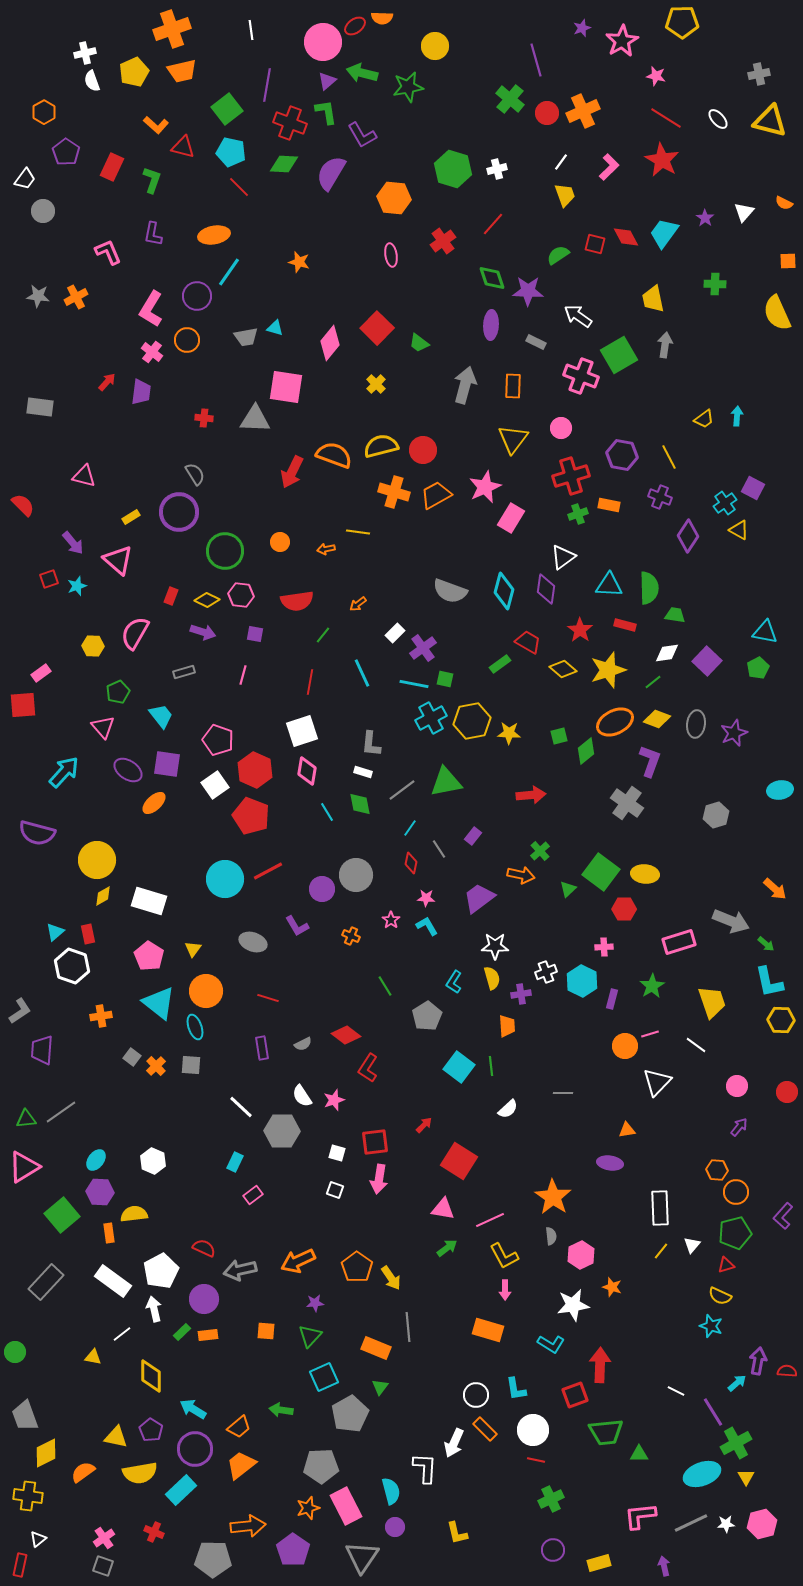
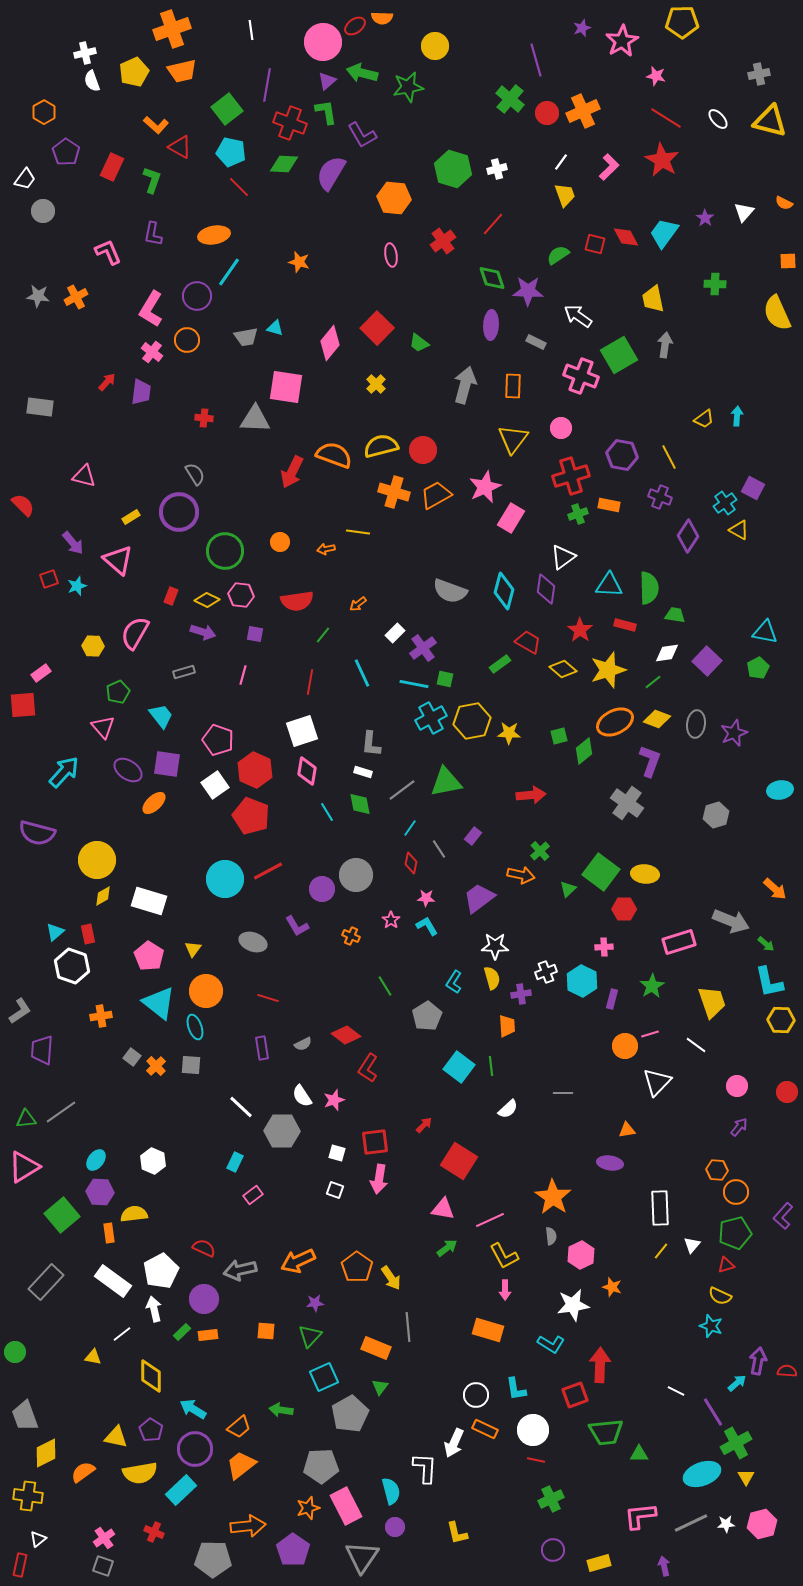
red triangle at (183, 147): moved 3 px left; rotated 15 degrees clockwise
green diamond at (586, 751): moved 2 px left
orange rectangle at (485, 1429): rotated 20 degrees counterclockwise
